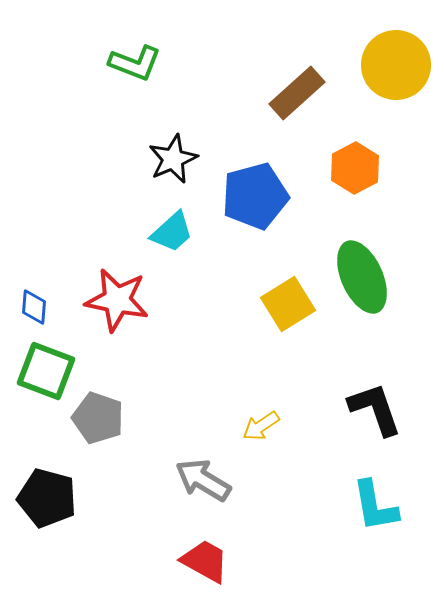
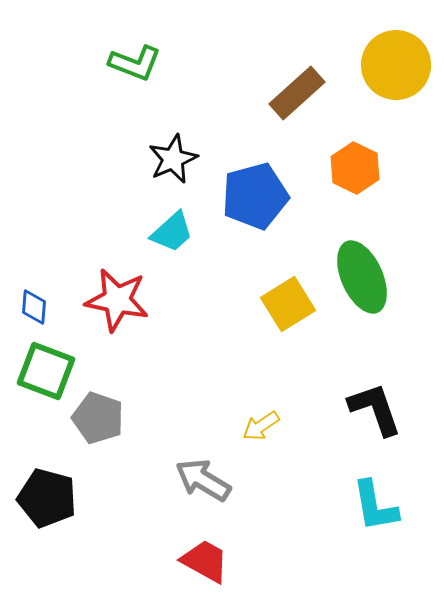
orange hexagon: rotated 6 degrees counterclockwise
